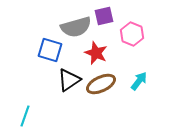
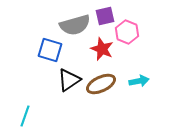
purple square: moved 1 px right
gray semicircle: moved 1 px left, 2 px up
pink hexagon: moved 5 px left, 2 px up
red star: moved 6 px right, 4 px up
cyan arrow: rotated 42 degrees clockwise
